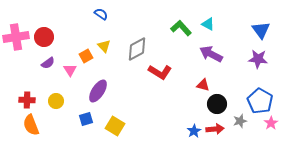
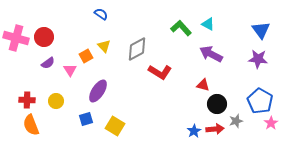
pink cross: moved 1 px down; rotated 25 degrees clockwise
gray star: moved 4 px left
